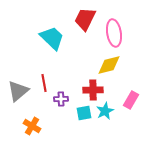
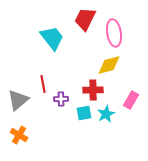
cyan trapezoid: rotated 8 degrees clockwise
red line: moved 1 px left, 1 px down
gray triangle: moved 9 px down
cyan star: moved 1 px right, 3 px down
orange cross: moved 13 px left, 9 px down
